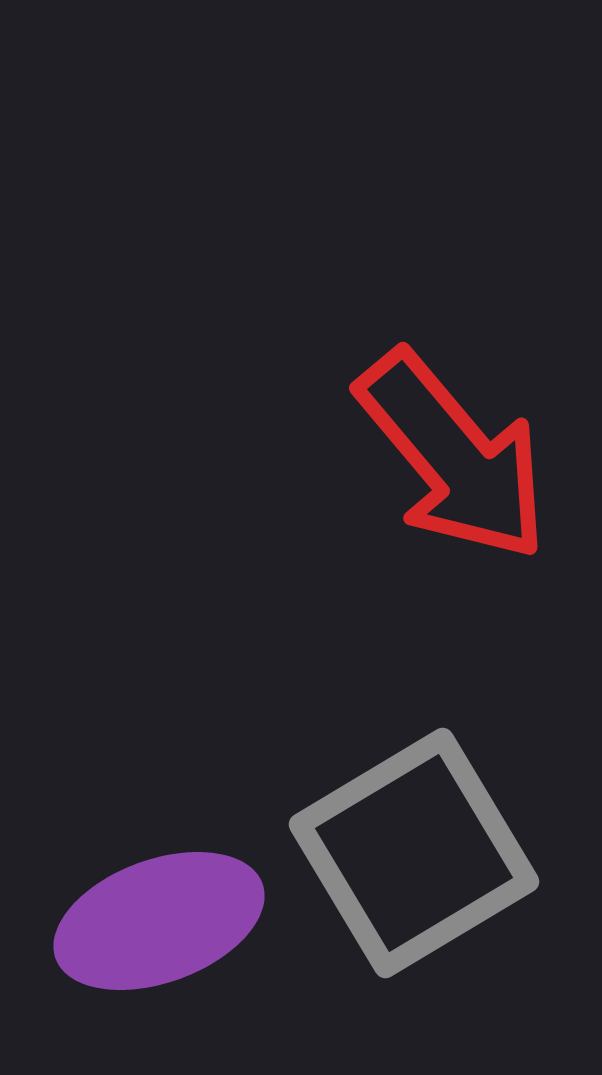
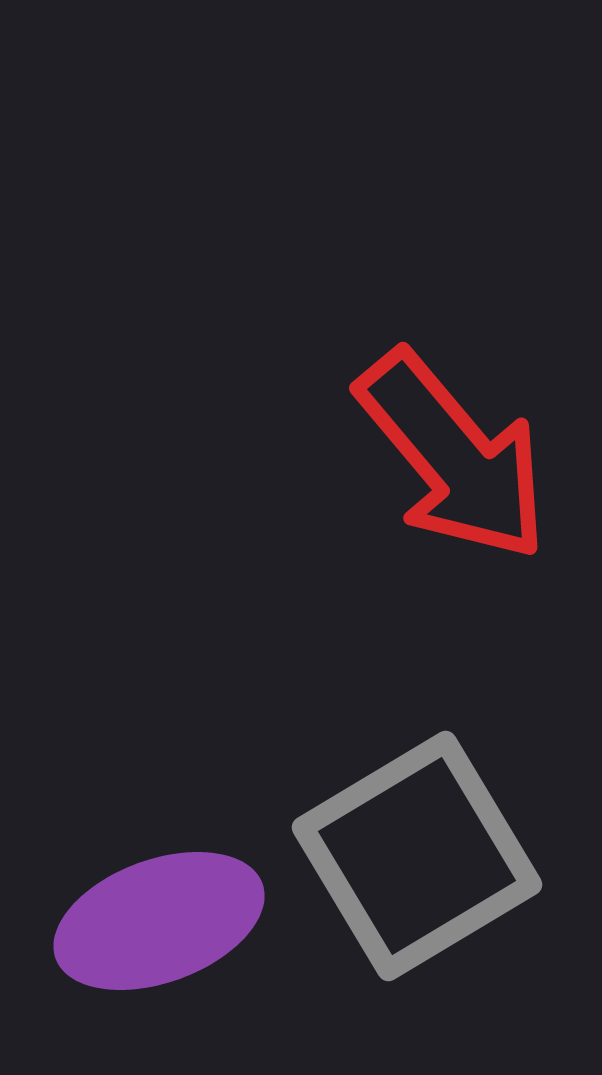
gray square: moved 3 px right, 3 px down
